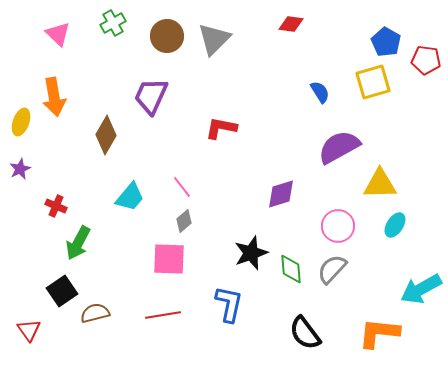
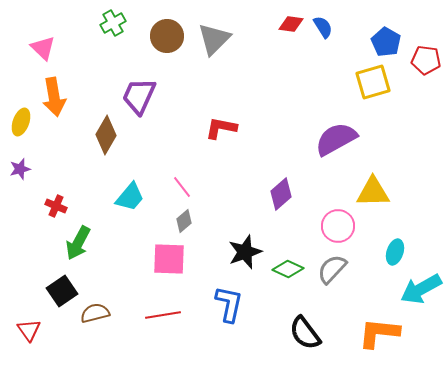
pink triangle: moved 15 px left, 14 px down
blue semicircle: moved 3 px right, 65 px up
purple trapezoid: moved 12 px left
purple semicircle: moved 3 px left, 8 px up
purple star: rotated 10 degrees clockwise
yellow triangle: moved 7 px left, 8 px down
purple diamond: rotated 24 degrees counterclockwise
cyan ellipse: moved 27 px down; rotated 15 degrees counterclockwise
black star: moved 6 px left, 1 px up
green diamond: moved 3 px left; rotated 60 degrees counterclockwise
